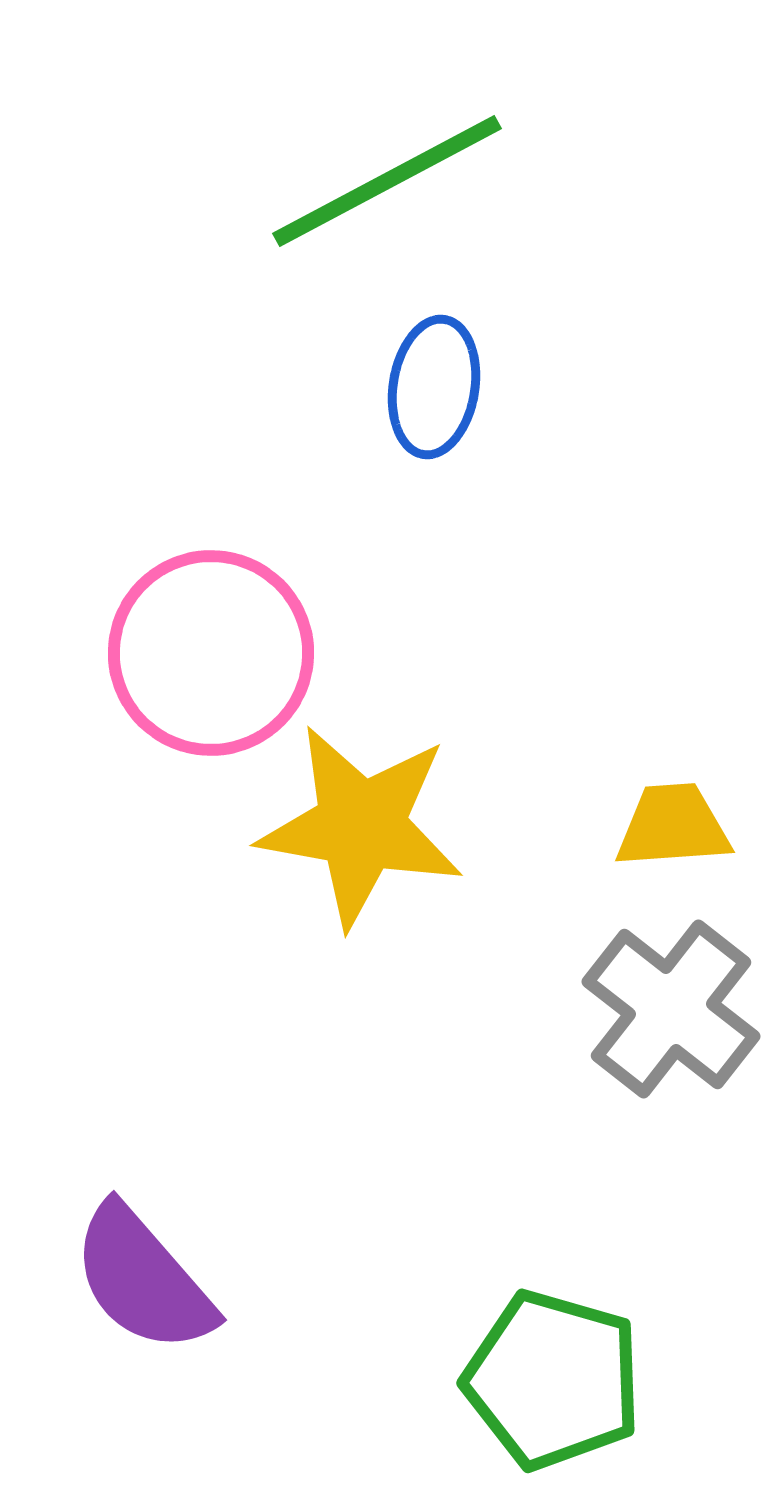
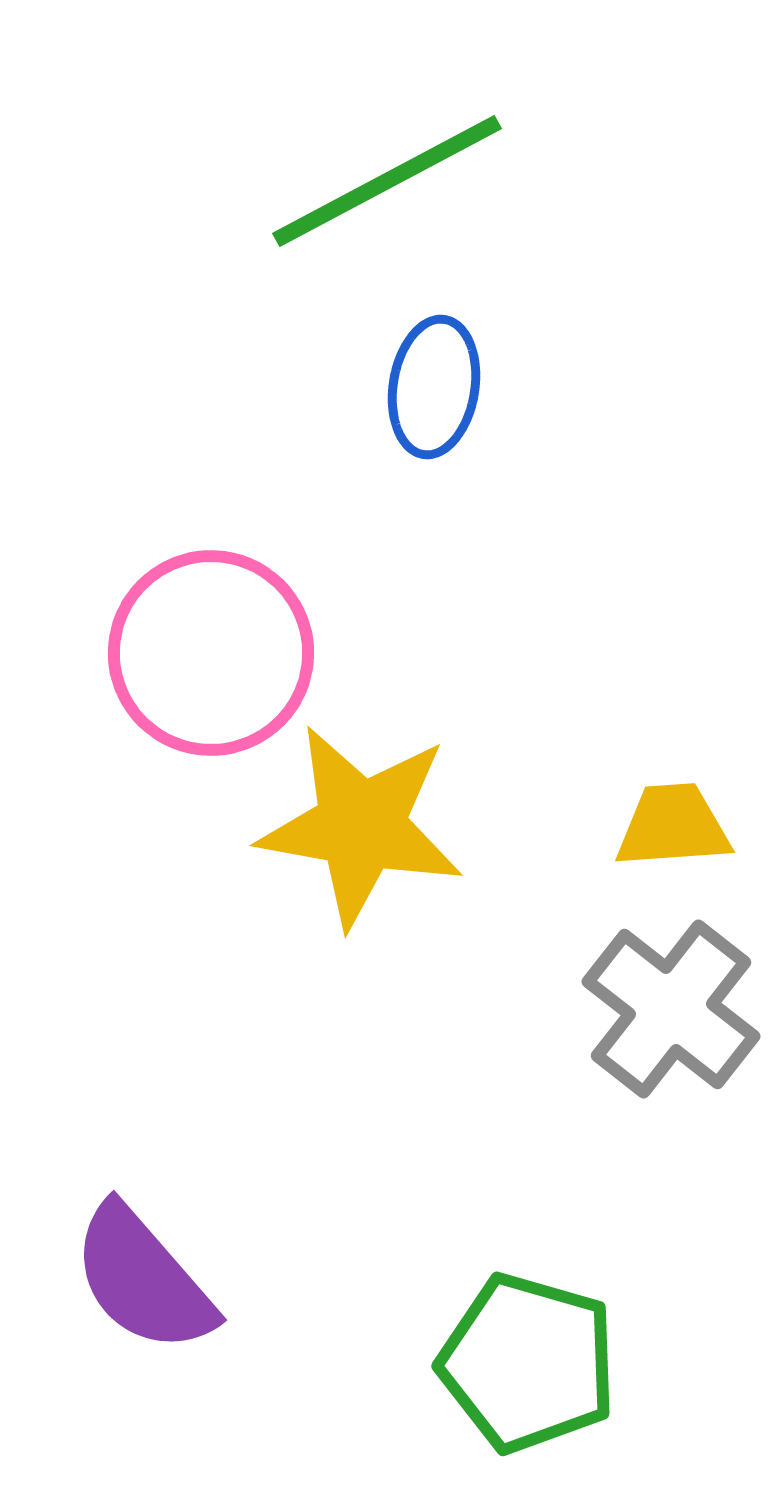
green pentagon: moved 25 px left, 17 px up
